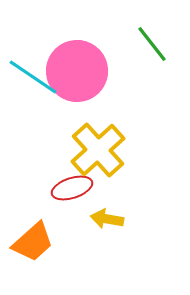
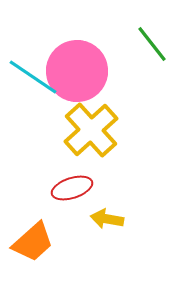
yellow cross: moved 7 px left, 20 px up
